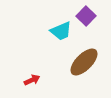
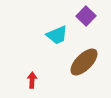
cyan trapezoid: moved 4 px left, 4 px down
red arrow: rotated 63 degrees counterclockwise
